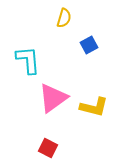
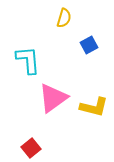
red square: moved 17 px left; rotated 24 degrees clockwise
